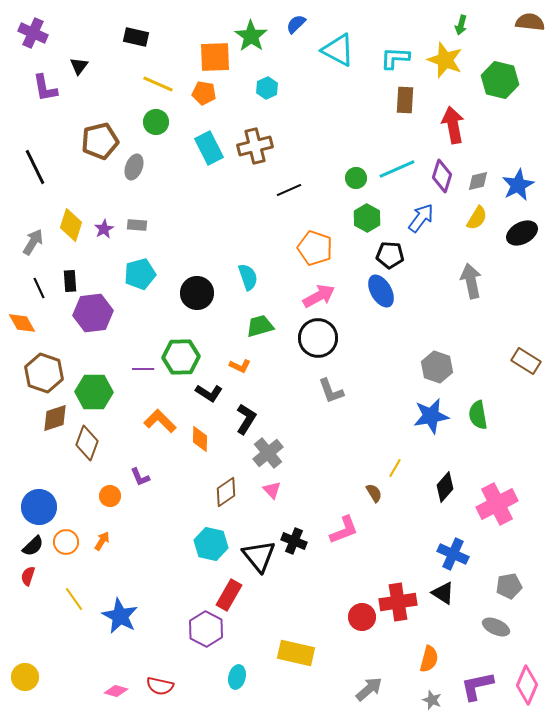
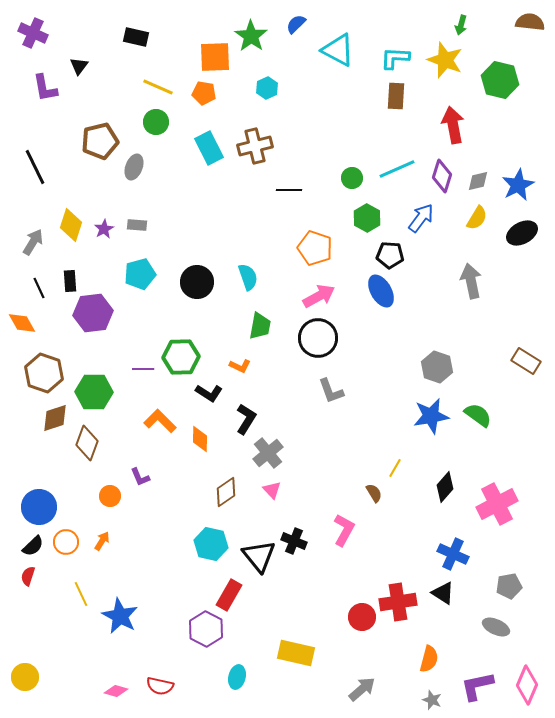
yellow line at (158, 84): moved 3 px down
brown rectangle at (405, 100): moved 9 px left, 4 px up
green circle at (356, 178): moved 4 px left
black line at (289, 190): rotated 25 degrees clockwise
black circle at (197, 293): moved 11 px up
green trapezoid at (260, 326): rotated 116 degrees clockwise
green semicircle at (478, 415): rotated 136 degrees clockwise
pink L-shape at (344, 530): rotated 40 degrees counterclockwise
yellow line at (74, 599): moved 7 px right, 5 px up; rotated 10 degrees clockwise
gray arrow at (369, 689): moved 7 px left
